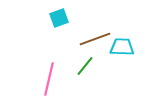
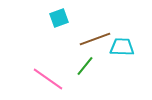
pink line: moved 1 px left; rotated 68 degrees counterclockwise
